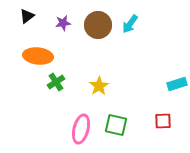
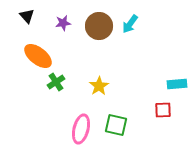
black triangle: rotated 35 degrees counterclockwise
brown circle: moved 1 px right, 1 px down
orange ellipse: rotated 32 degrees clockwise
cyan rectangle: rotated 12 degrees clockwise
red square: moved 11 px up
